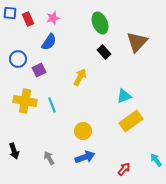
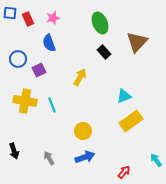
blue semicircle: moved 1 px down; rotated 126 degrees clockwise
red arrow: moved 3 px down
